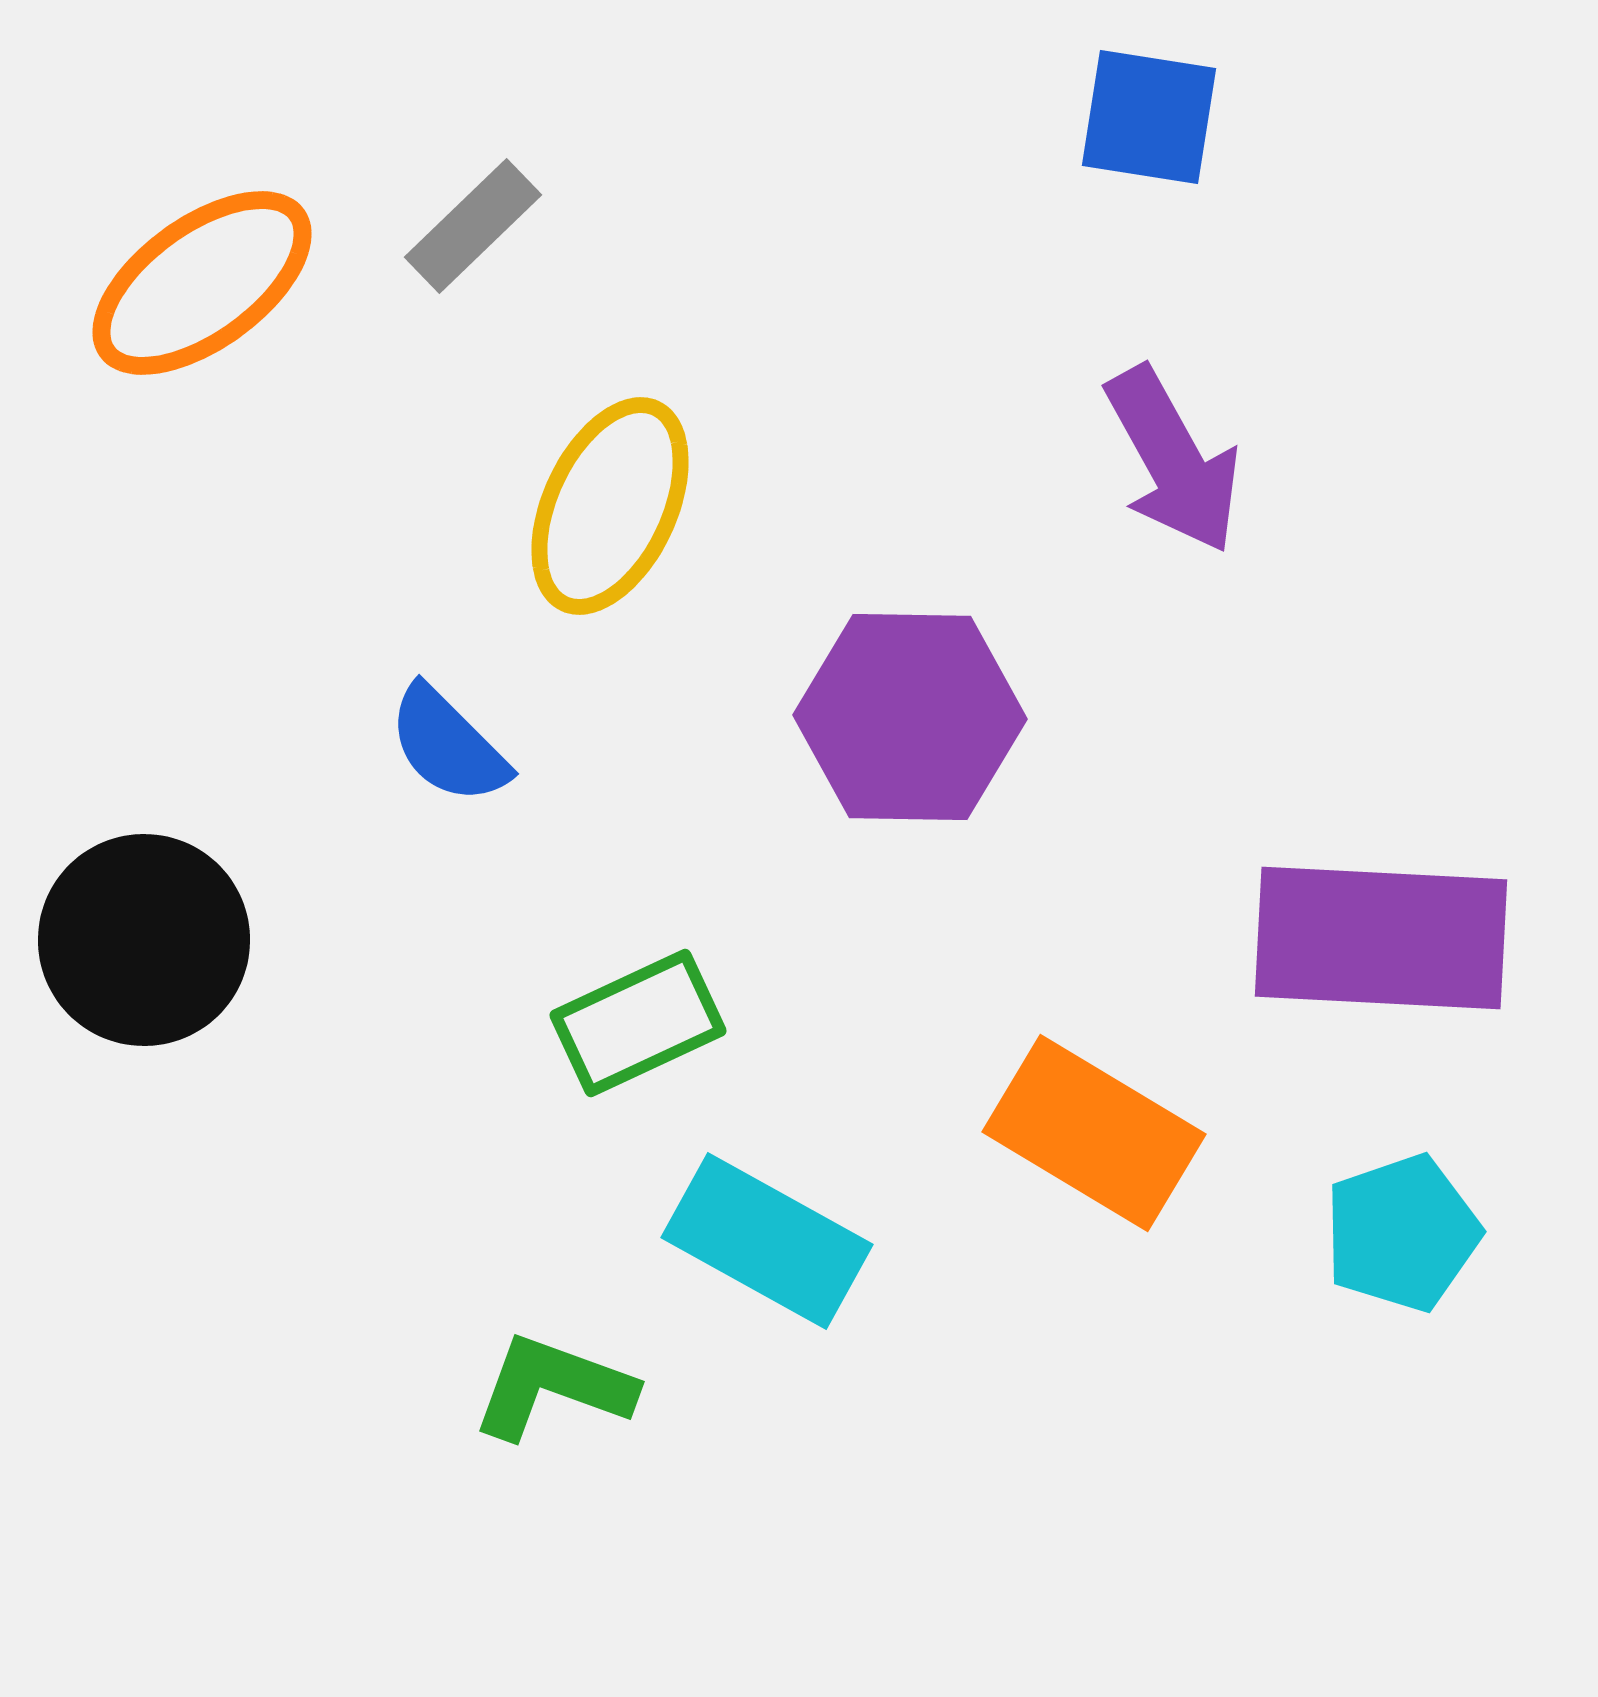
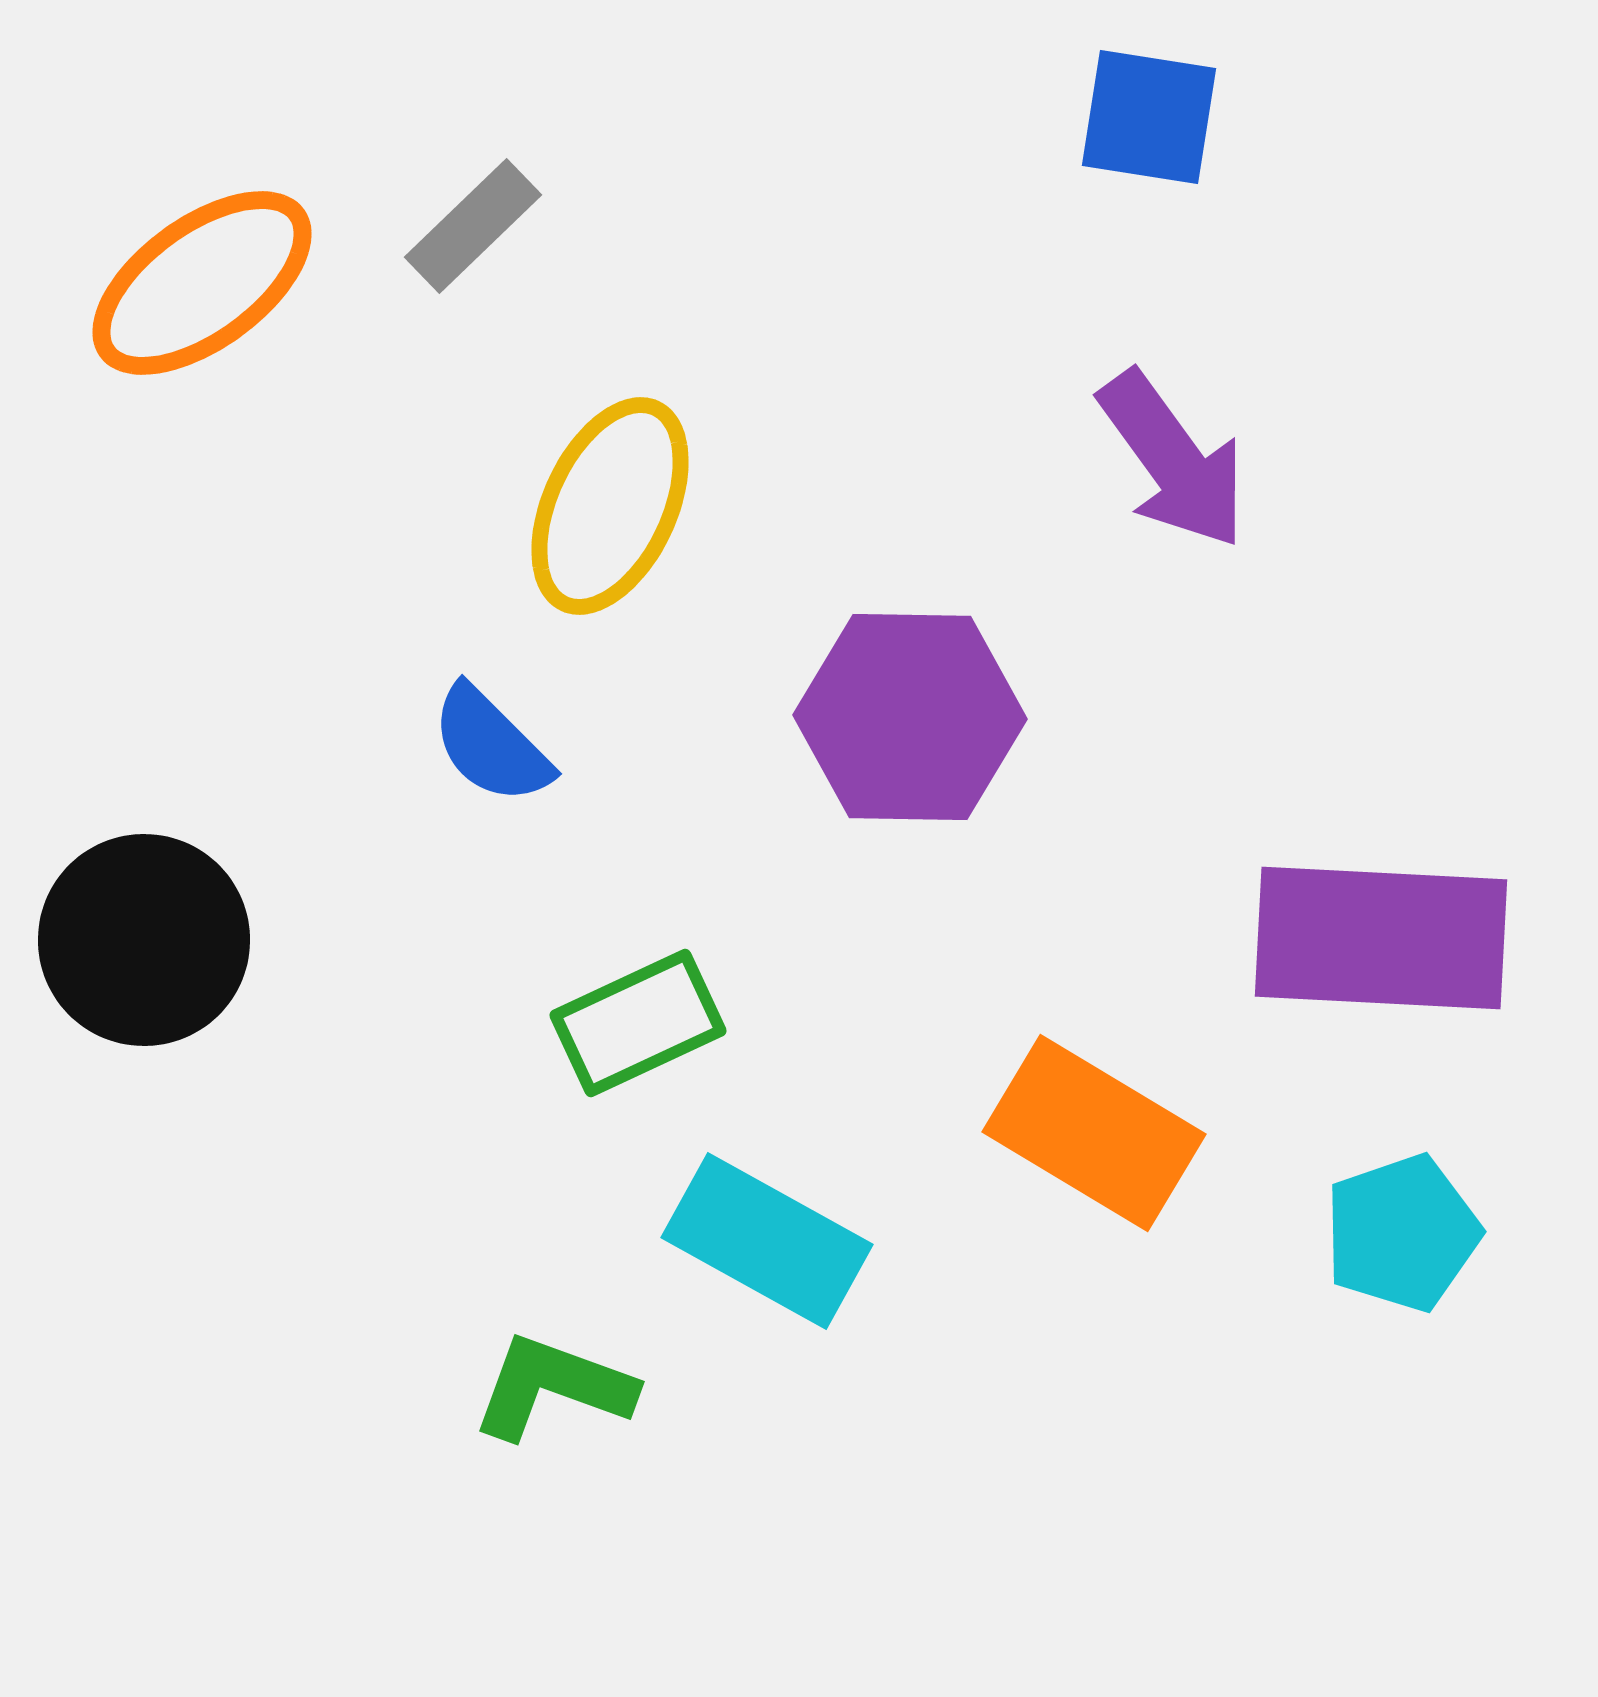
purple arrow: rotated 7 degrees counterclockwise
blue semicircle: moved 43 px right
